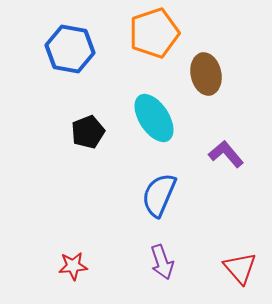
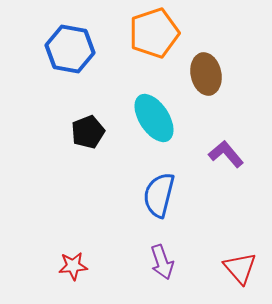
blue semicircle: rotated 9 degrees counterclockwise
